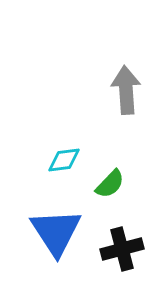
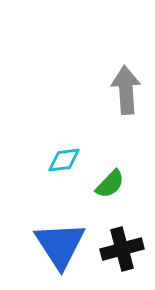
blue triangle: moved 4 px right, 13 px down
